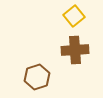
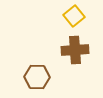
brown hexagon: rotated 20 degrees clockwise
